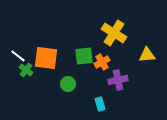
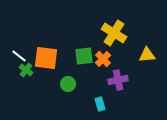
white line: moved 1 px right
orange cross: moved 1 px right, 3 px up; rotated 14 degrees counterclockwise
